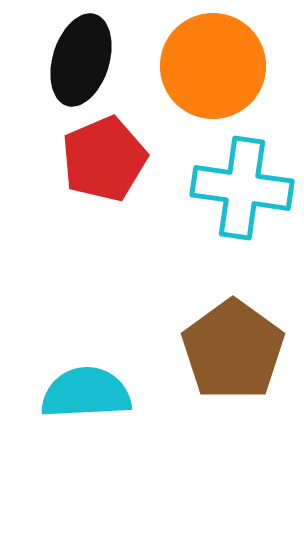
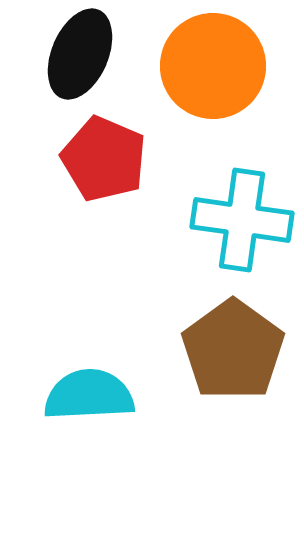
black ellipse: moved 1 px left, 6 px up; rotated 6 degrees clockwise
red pentagon: rotated 26 degrees counterclockwise
cyan cross: moved 32 px down
cyan semicircle: moved 3 px right, 2 px down
